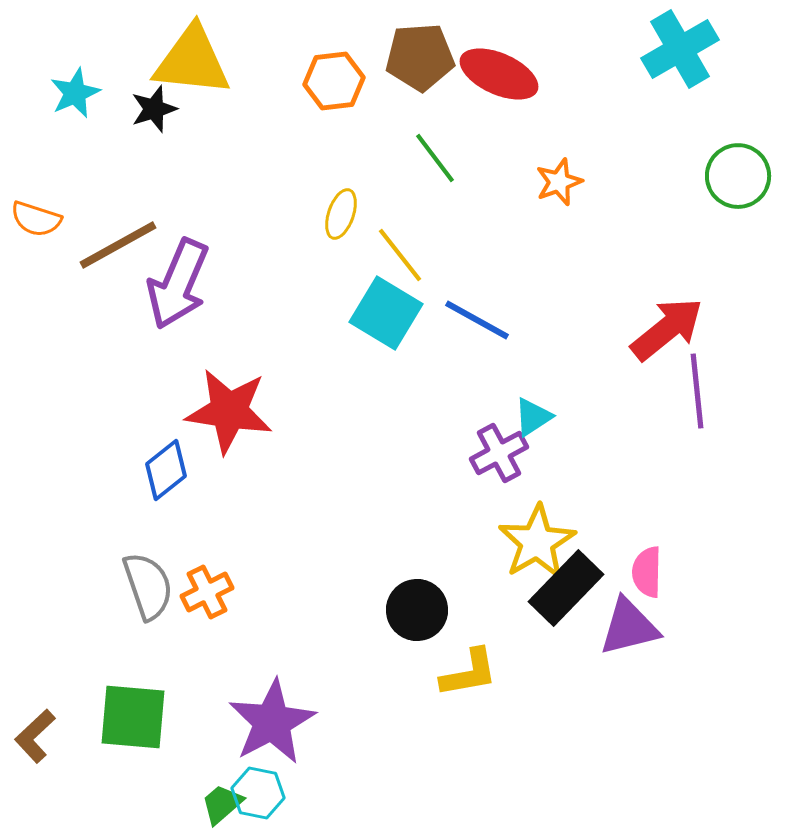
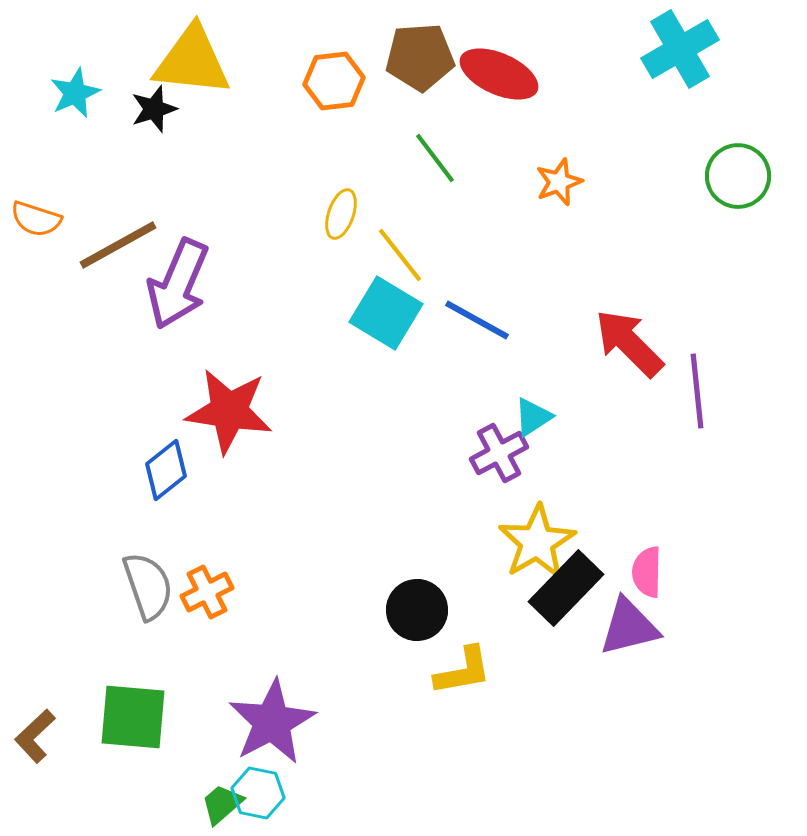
red arrow: moved 38 px left, 14 px down; rotated 96 degrees counterclockwise
yellow L-shape: moved 6 px left, 2 px up
